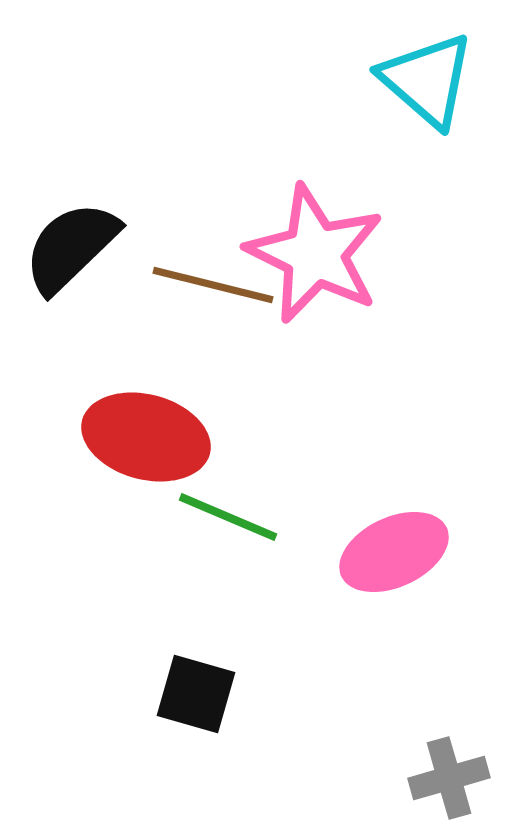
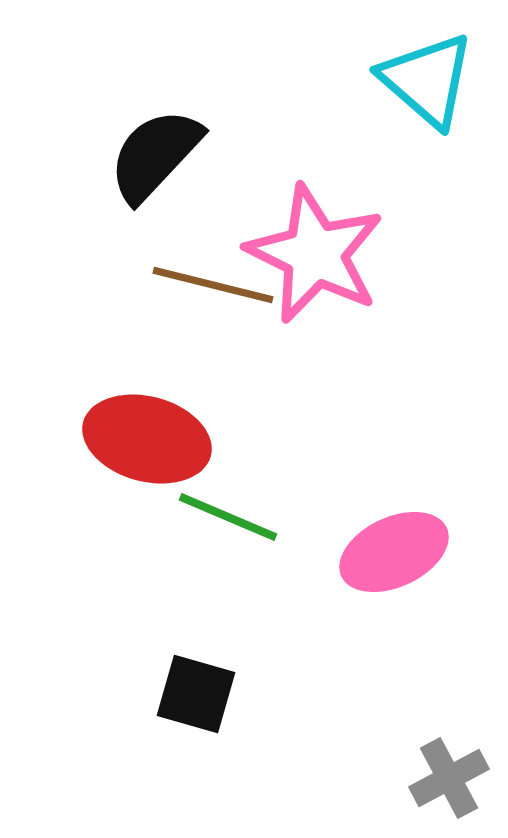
black semicircle: moved 84 px right, 92 px up; rotated 3 degrees counterclockwise
red ellipse: moved 1 px right, 2 px down
gray cross: rotated 12 degrees counterclockwise
